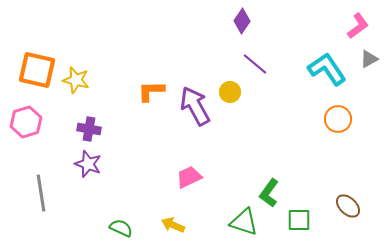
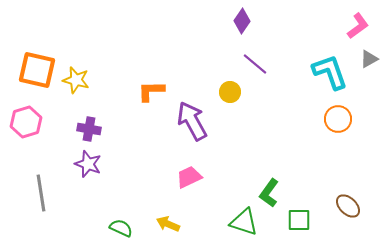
cyan L-shape: moved 3 px right, 3 px down; rotated 15 degrees clockwise
purple arrow: moved 3 px left, 15 px down
yellow arrow: moved 5 px left, 1 px up
